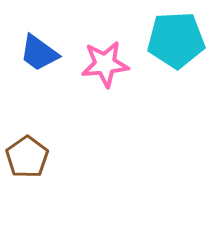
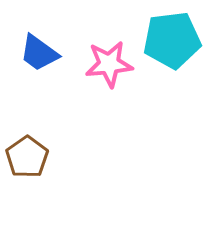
cyan pentagon: moved 4 px left; rotated 4 degrees counterclockwise
pink star: moved 4 px right
